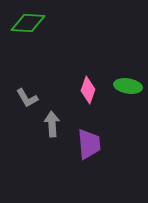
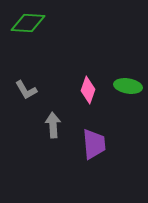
gray L-shape: moved 1 px left, 8 px up
gray arrow: moved 1 px right, 1 px down
purple trapezoid: moved 5 px right
